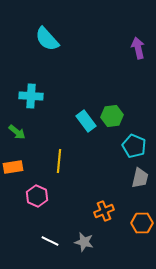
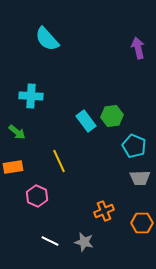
yellow line: rotated 30 degrees counterclockwise
gray trapezoid: rotated 75 degrees clockwise
